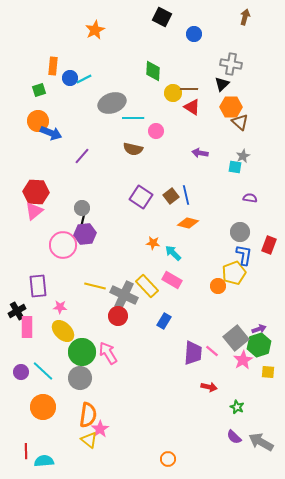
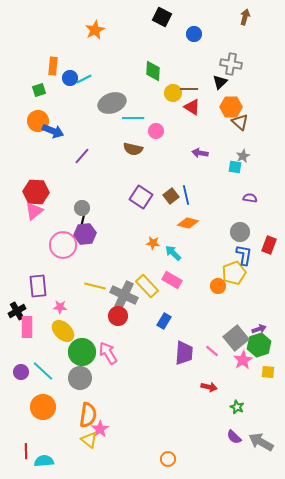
black triangle at (222, 84): moved 2 px left, 2 px up
blue arrow at (51, 133): moved 2 px right, 2 px up
purple trapezoid at (193, 353): moved 9 px left
